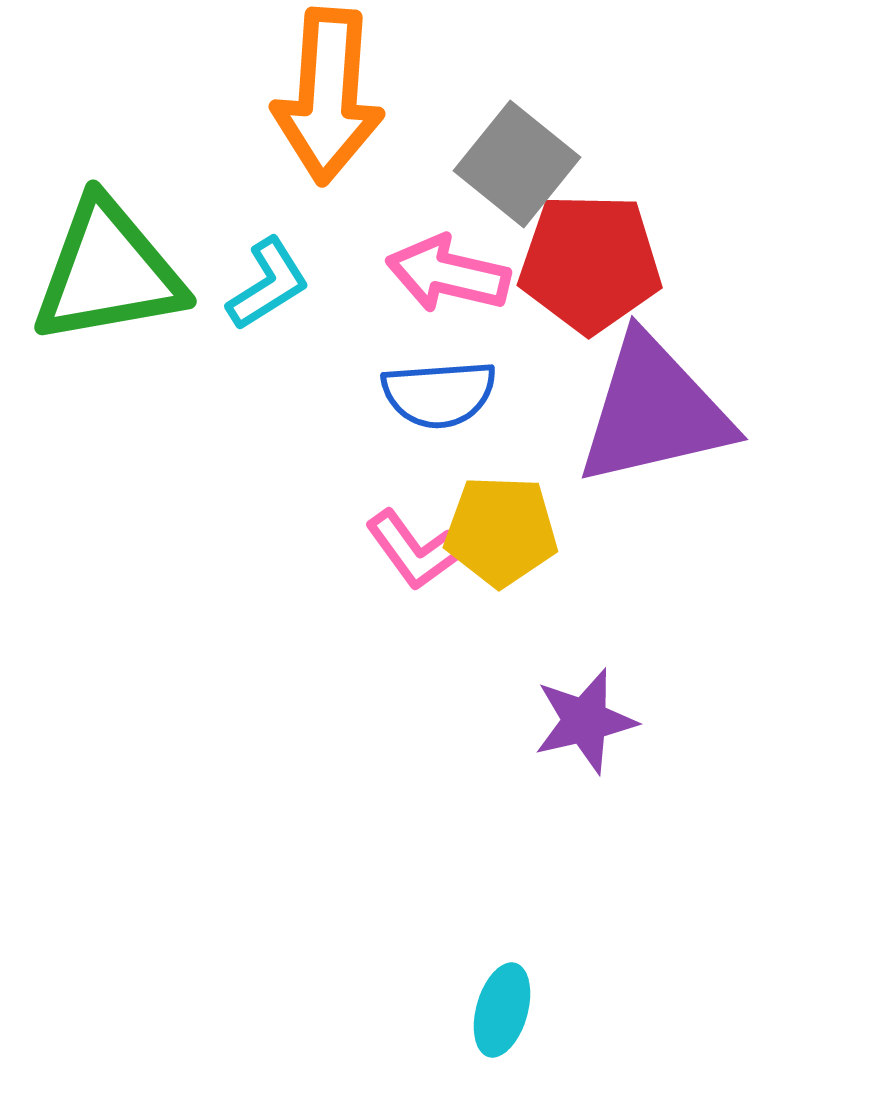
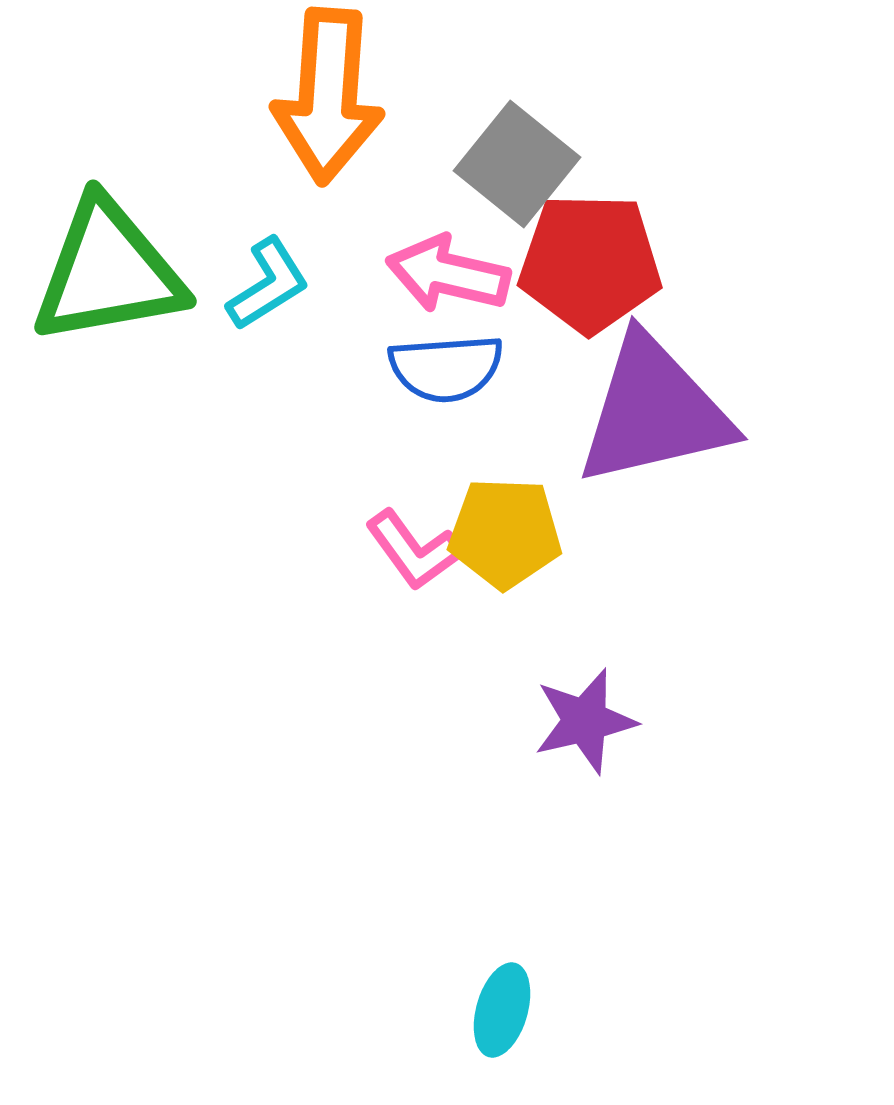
blue semicircle: moved 7 px right, 26 px up
yellow pentagon: moved 4 px right, 2 px down
